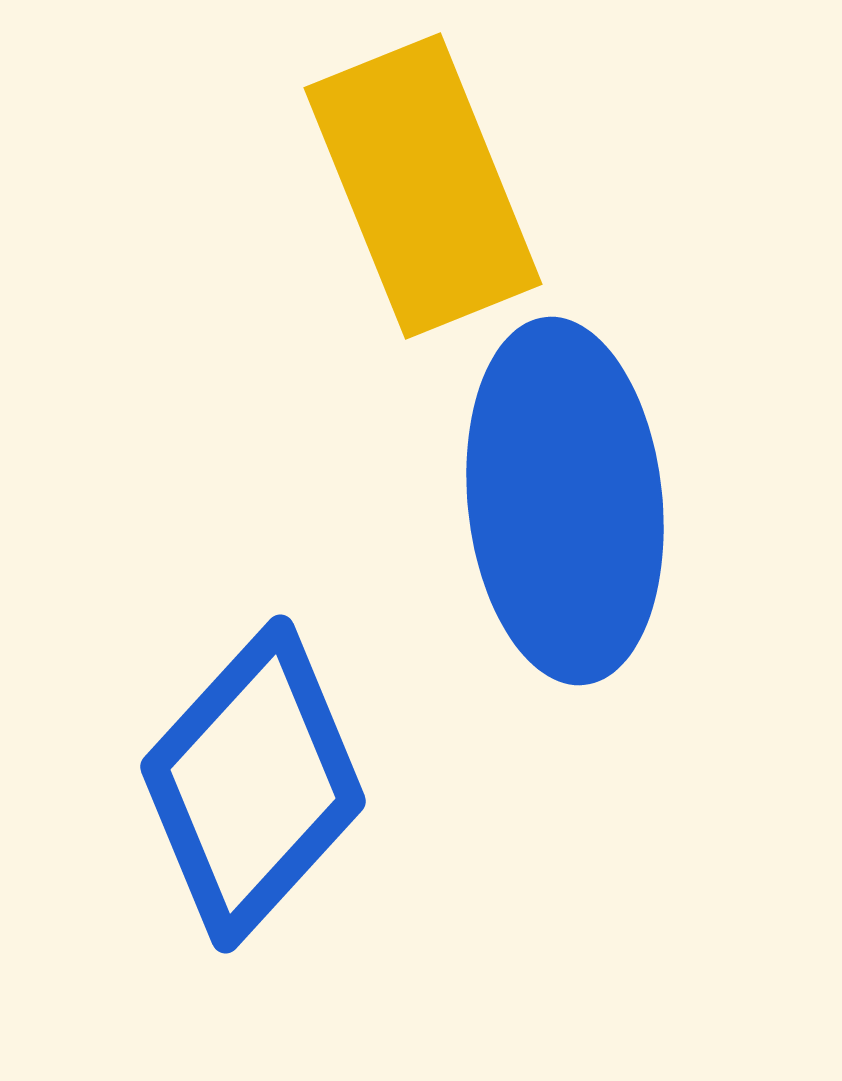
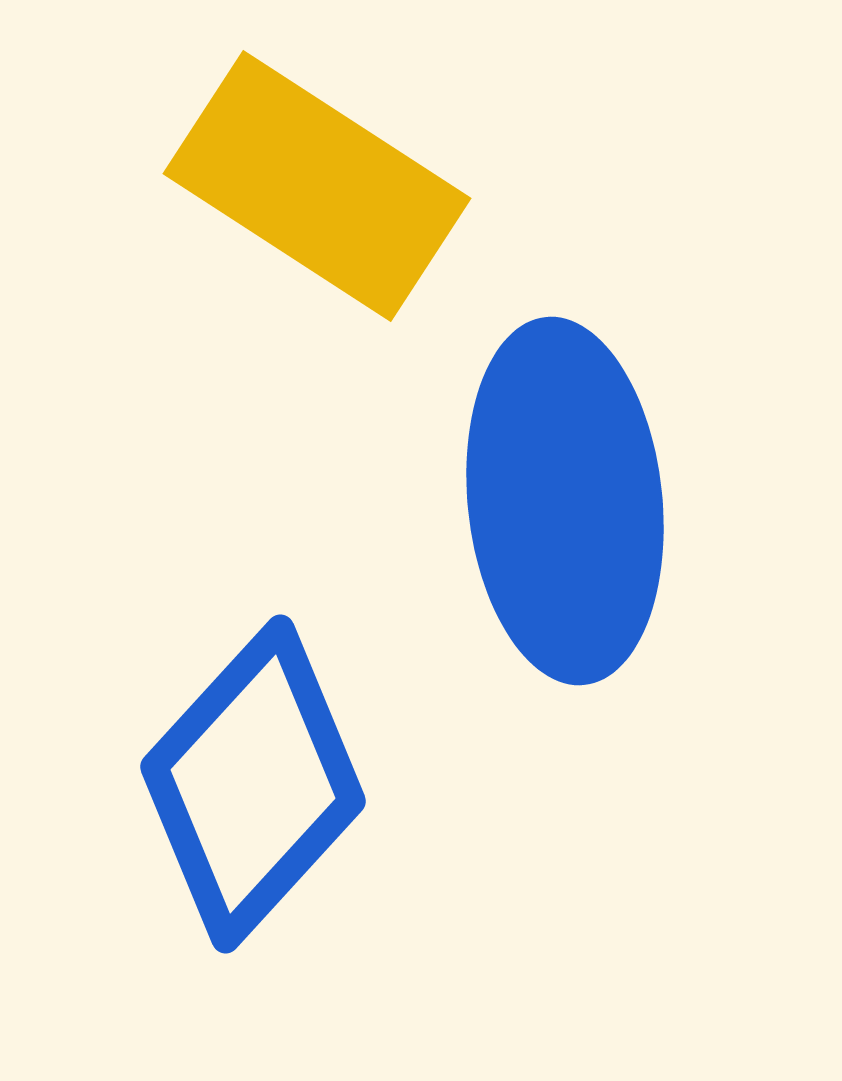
yellow rectangle: moved 106 px left; rotated 35 degrees counterclockwise
